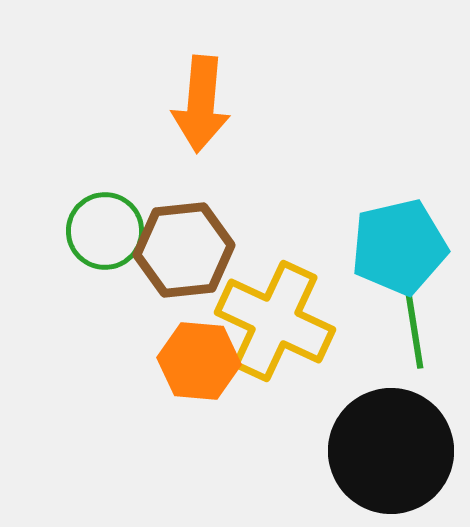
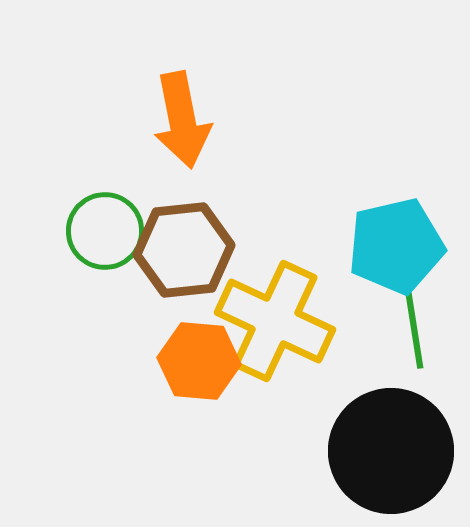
orange arrow: moved 19 px left, 16 px down; rotated 16 degrees counterclockwise
cyan pentagon: moved 3 px left, 1 px up
